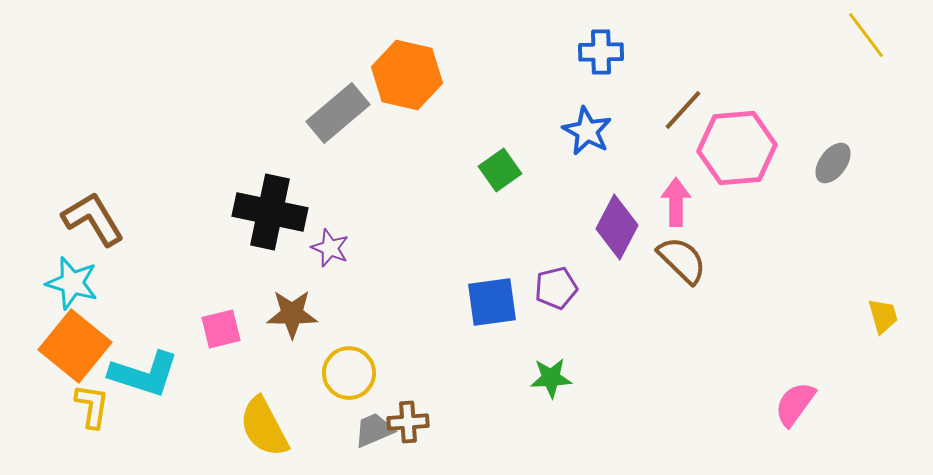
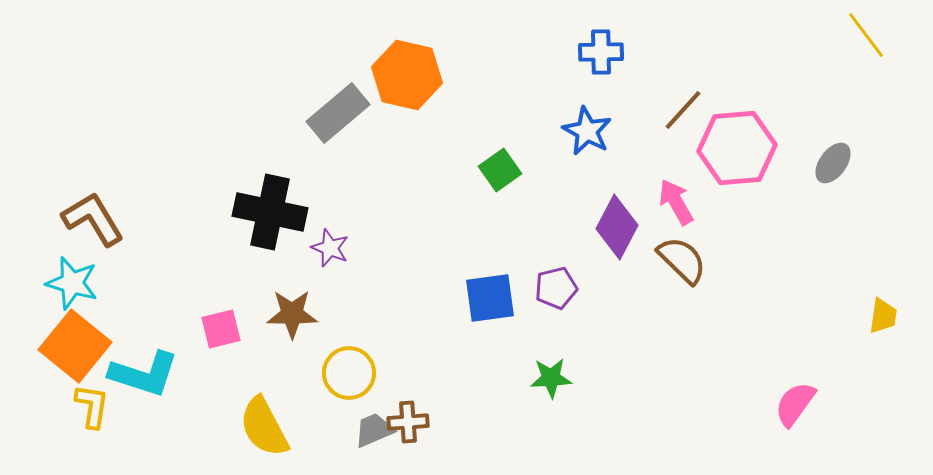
pink arrow: rotated 30 degrees counterclockwise
blue square: moved 2 px left, 4 px up
yellow trapezoid: rotated 24 degrees clockwise
